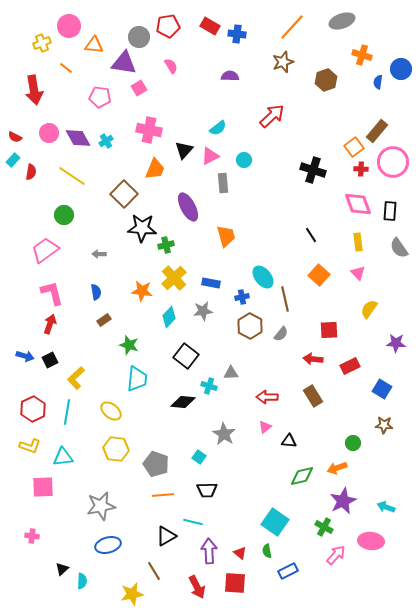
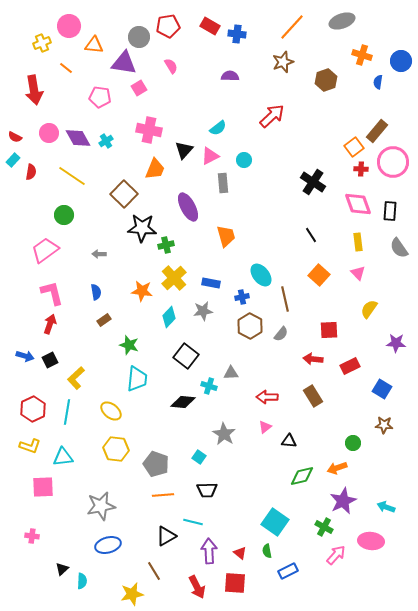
blue circle at (401, 69): moved 8 px up
black cross at (313, 170): moved 12 px down; rotated 15 degrees clockwise
cyan ellipse at (263, 277): moved 2 px left, 2 px up
